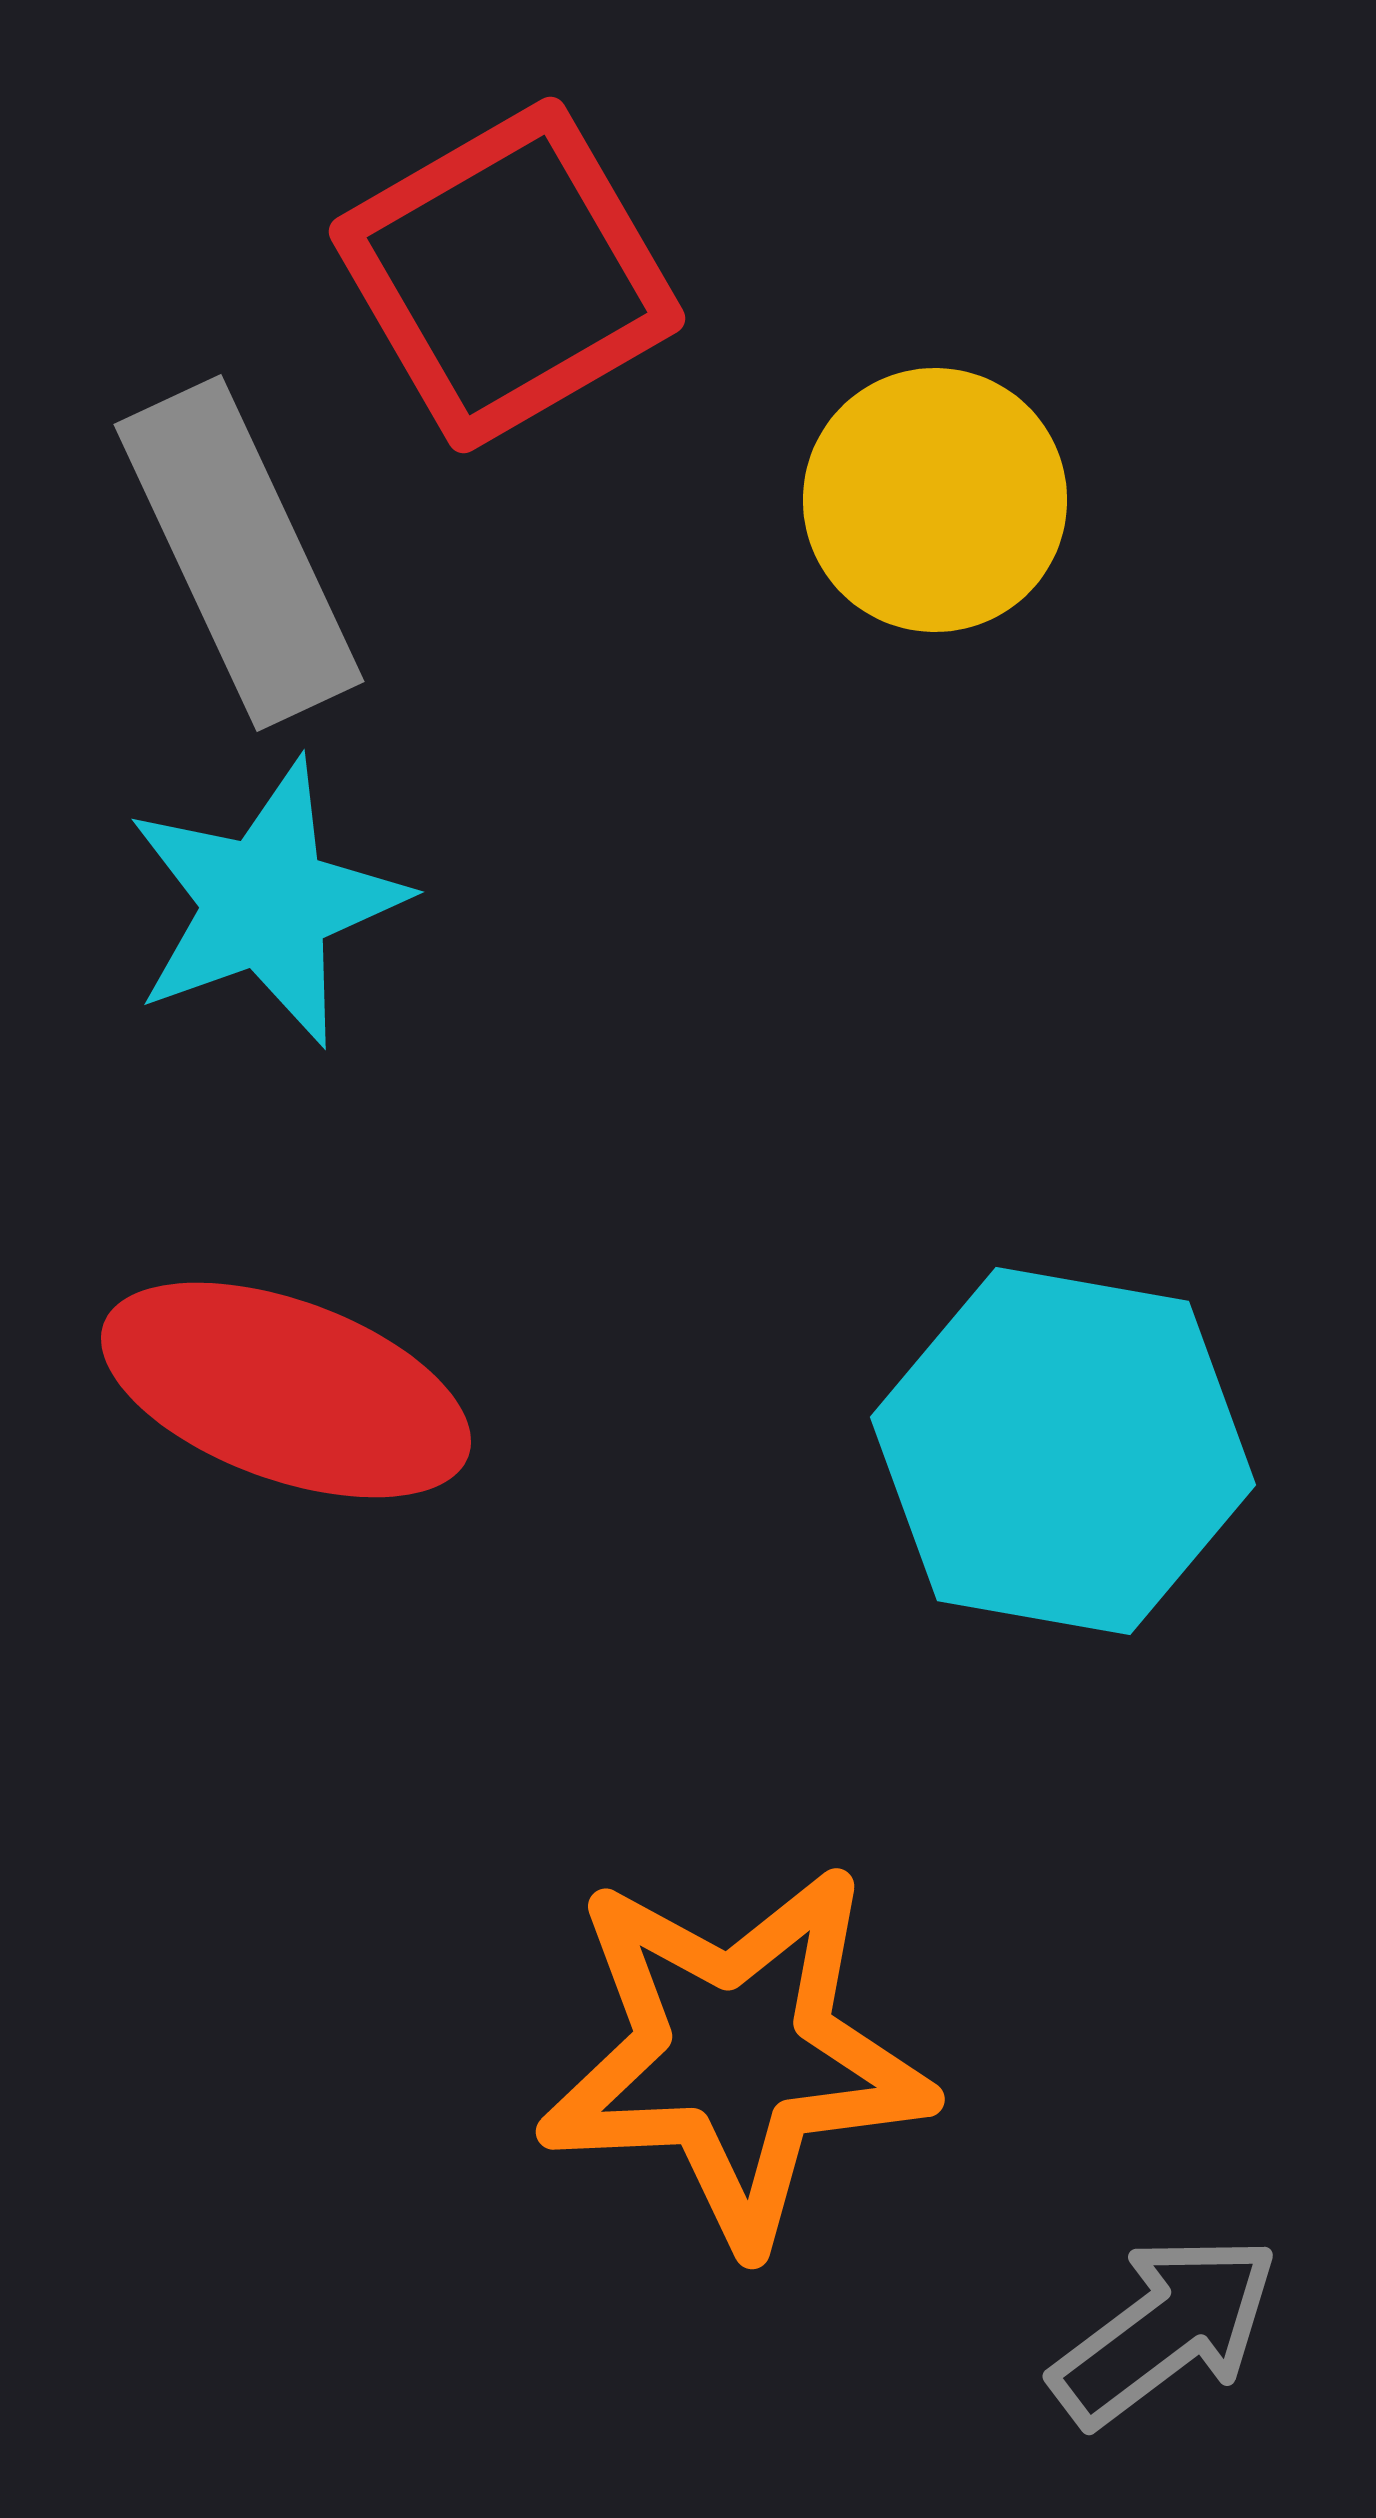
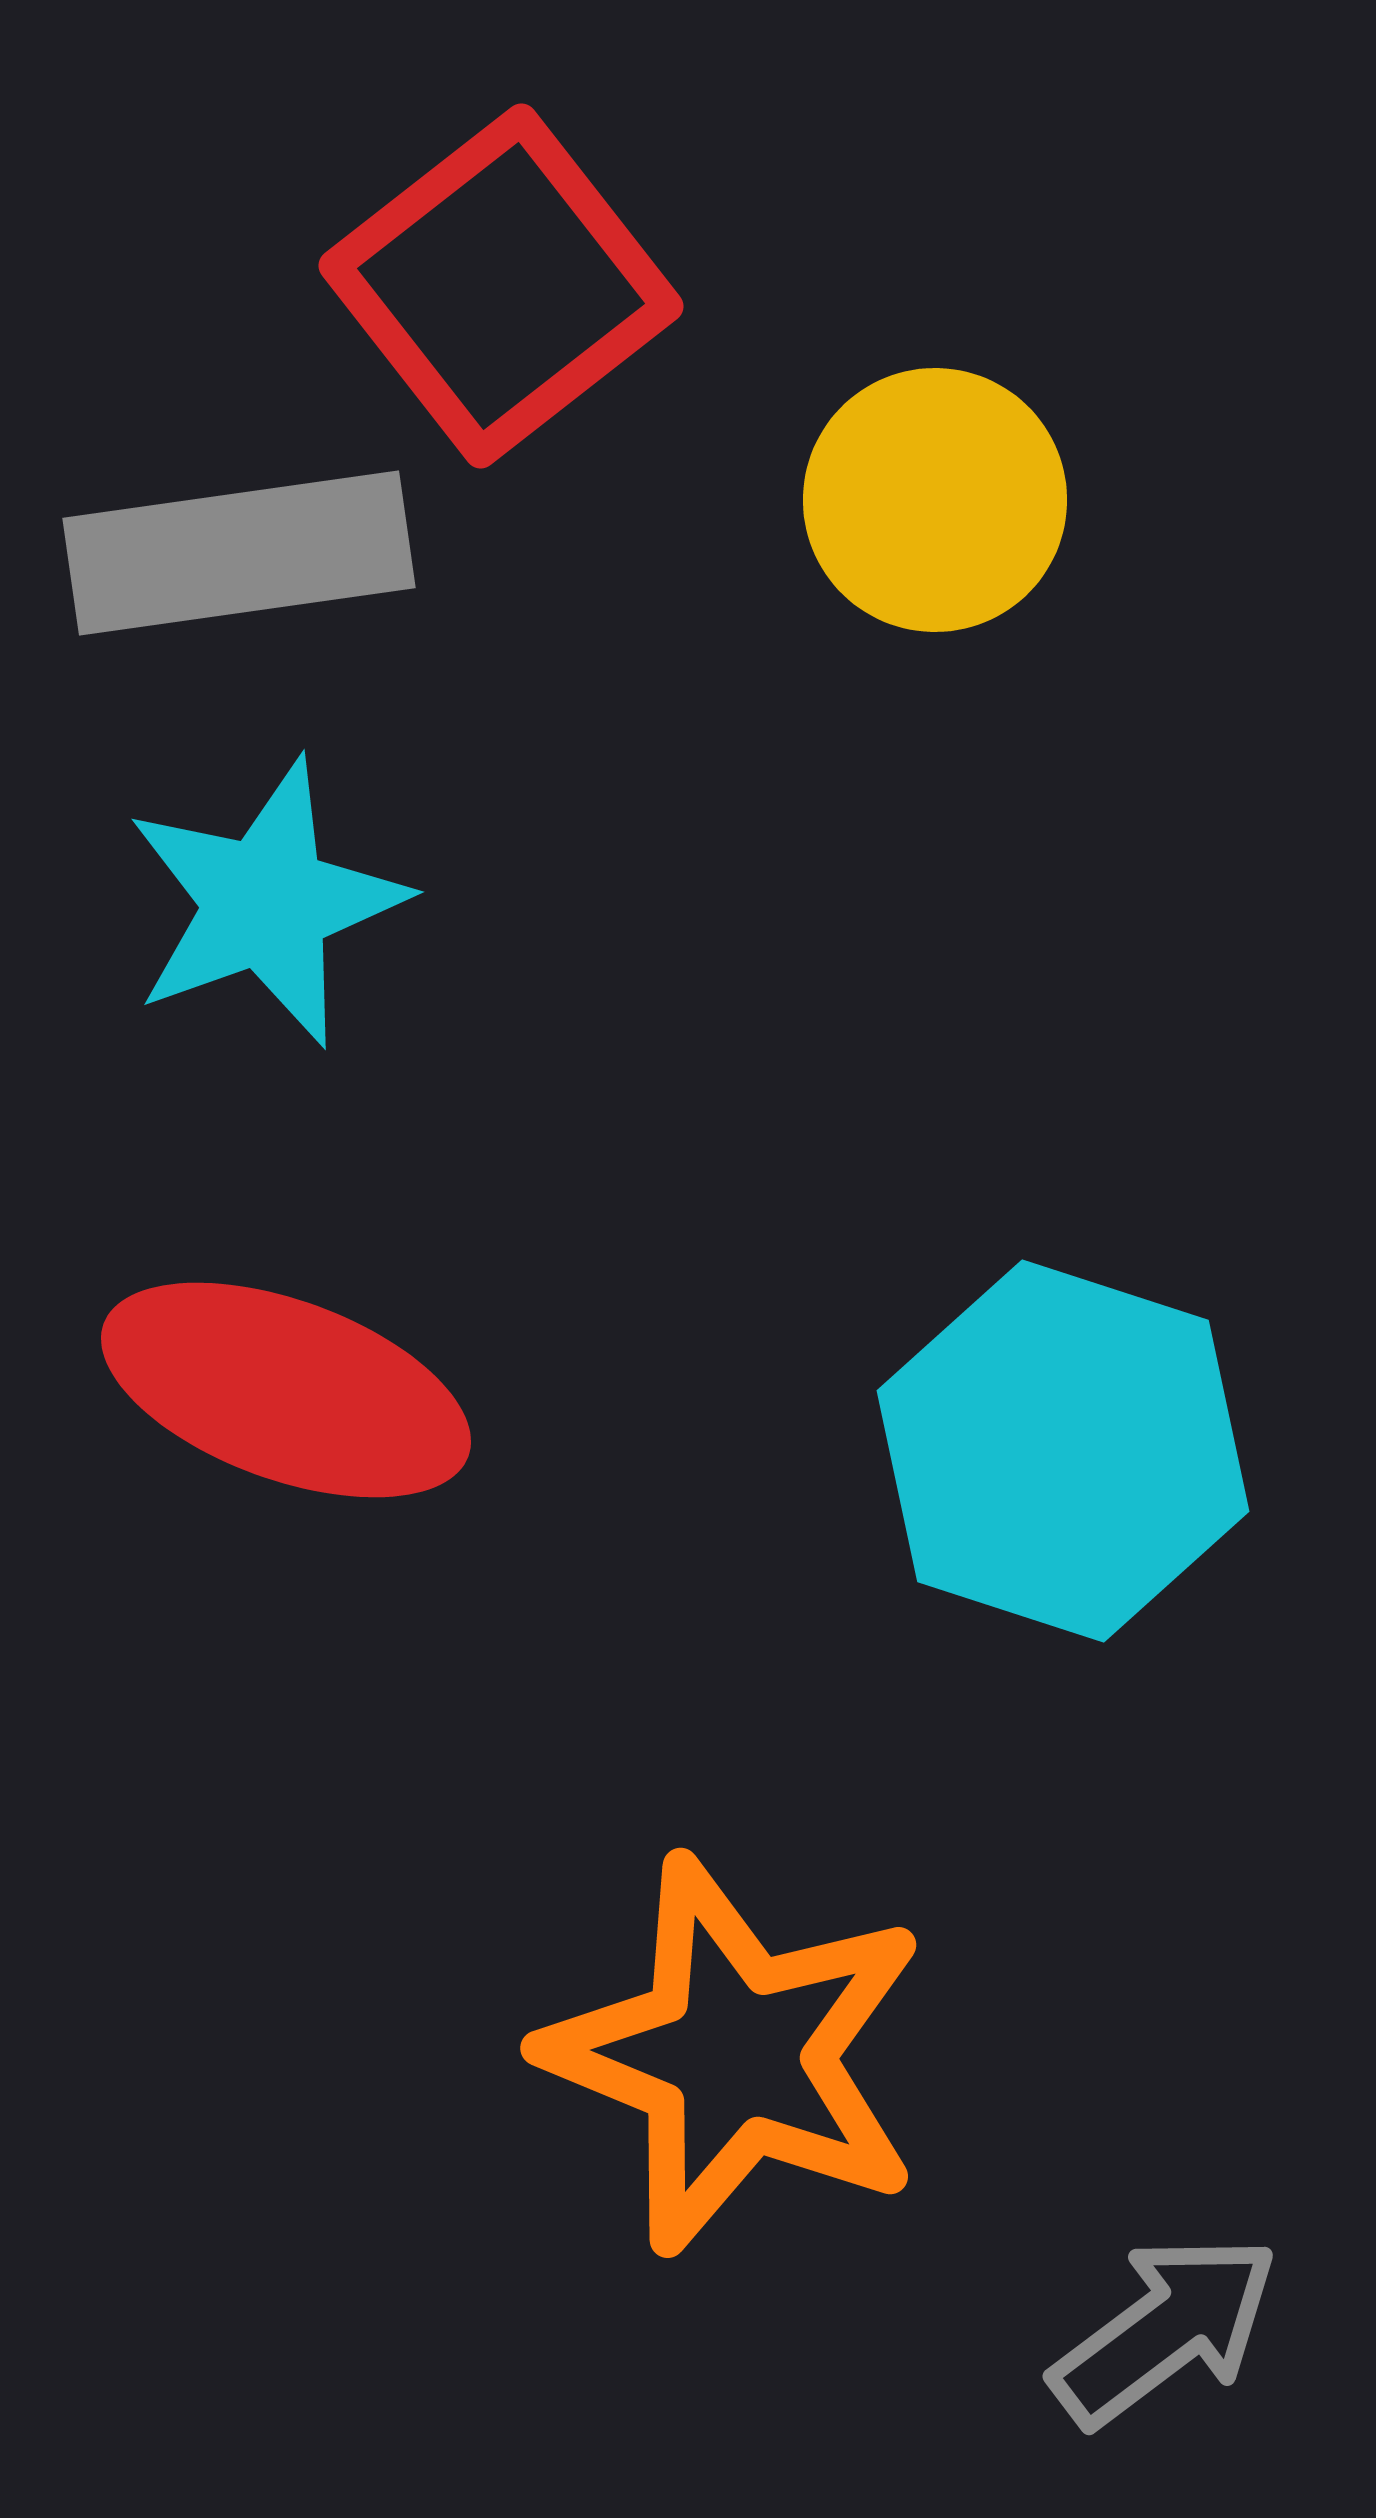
red square: moved 6 px left, 11 px down; rotated 8 degrees counterclockwise
gray rectangle: rotated 73 degrees counterclockwise
cyan hexagon: rotated 8 degrees clockwise
orange star: rotated 25 degrees clockwise
